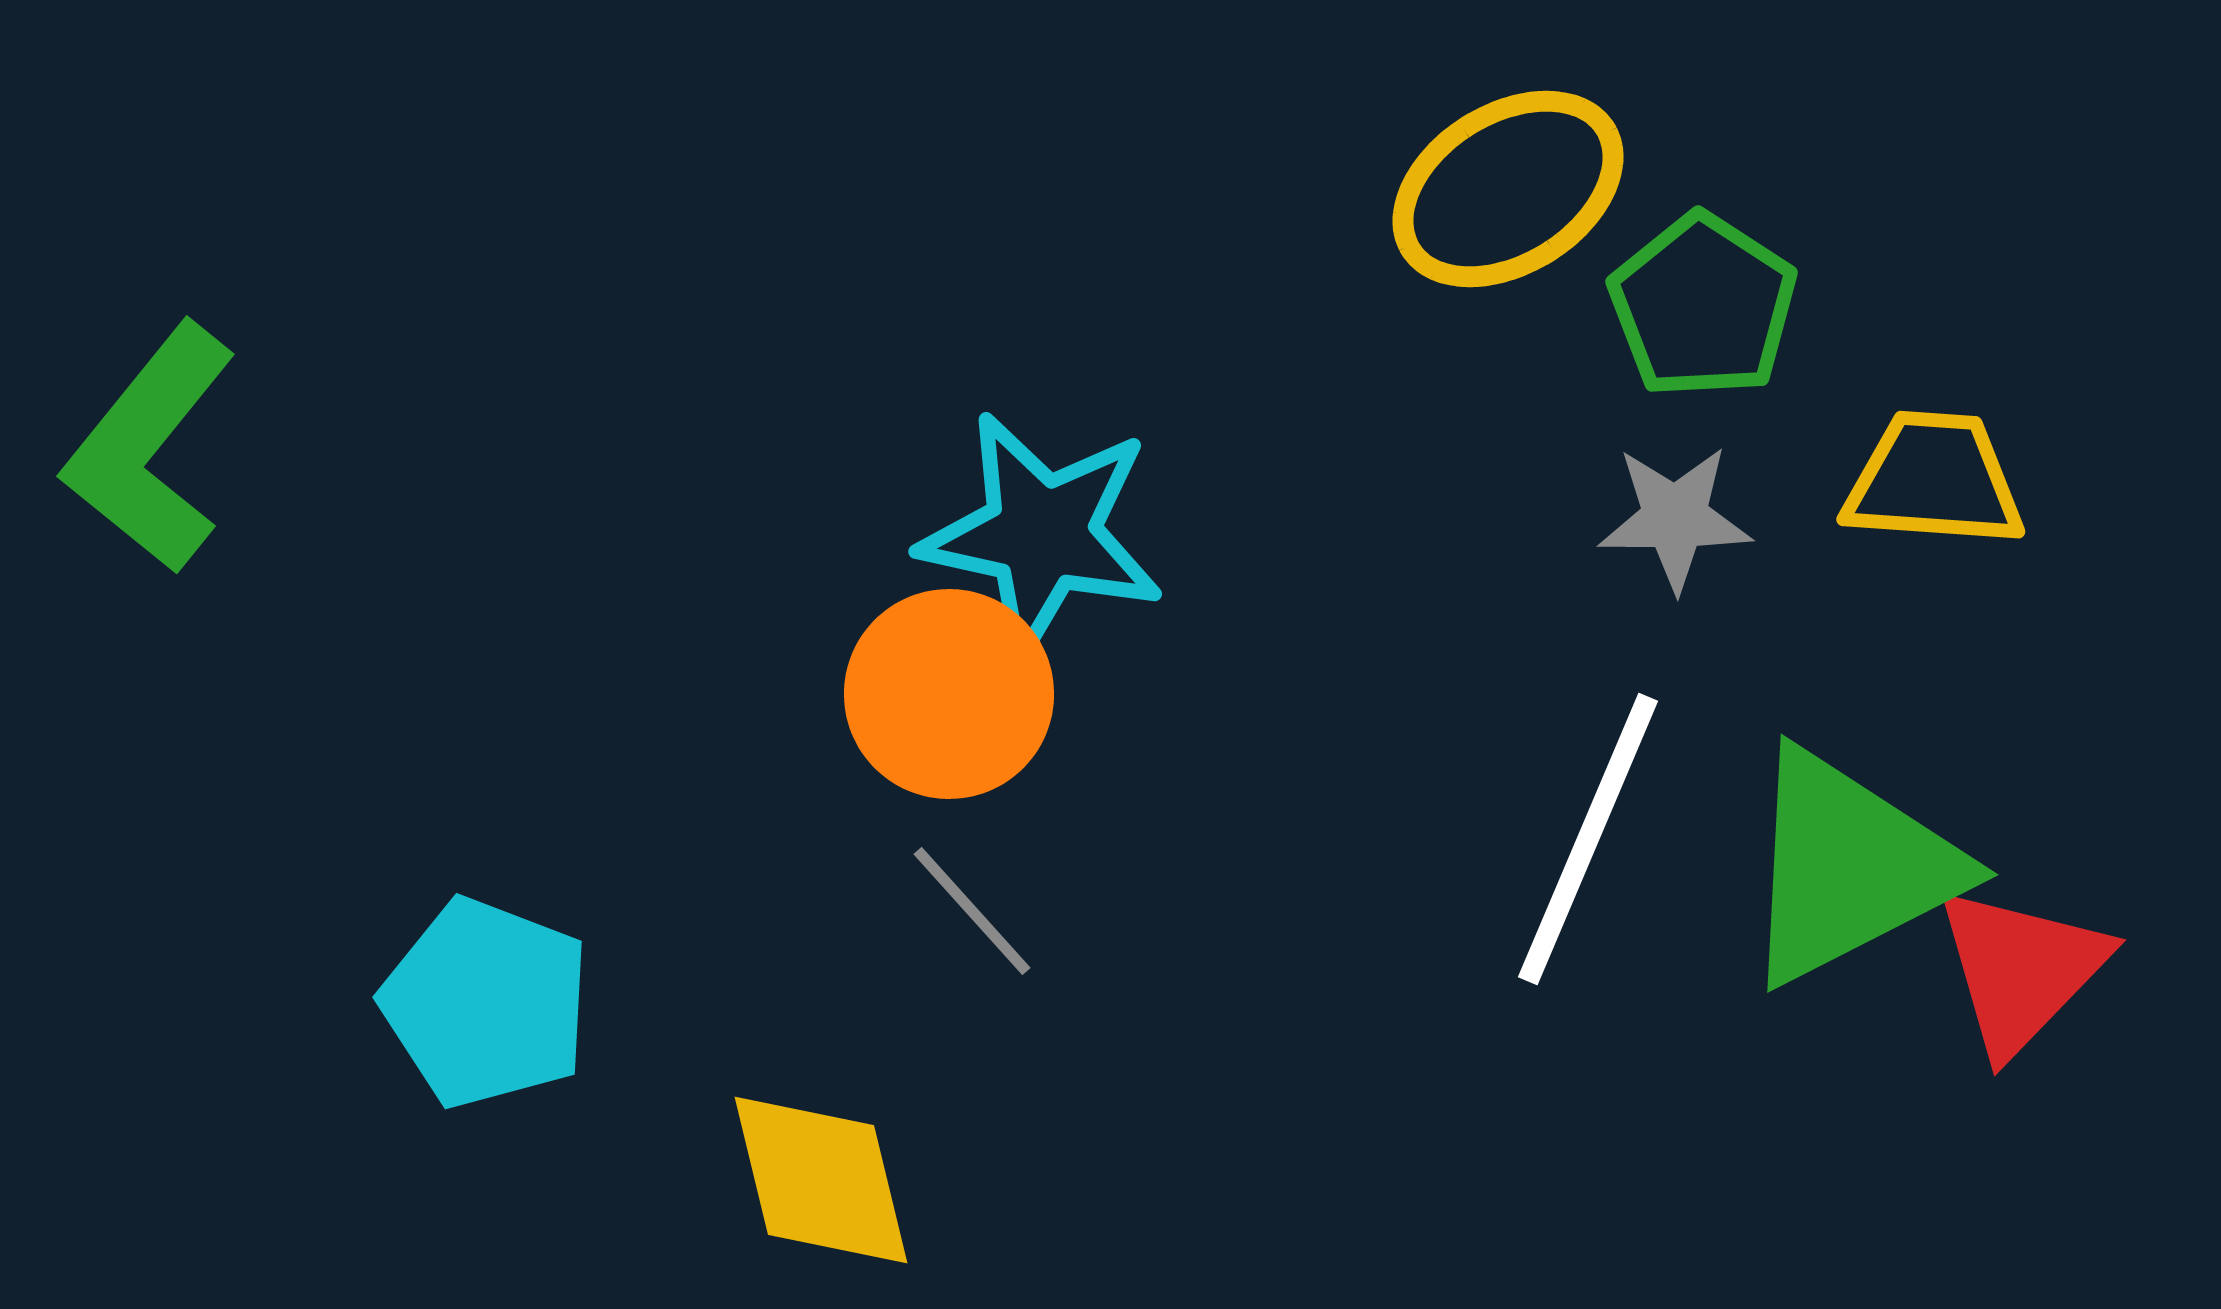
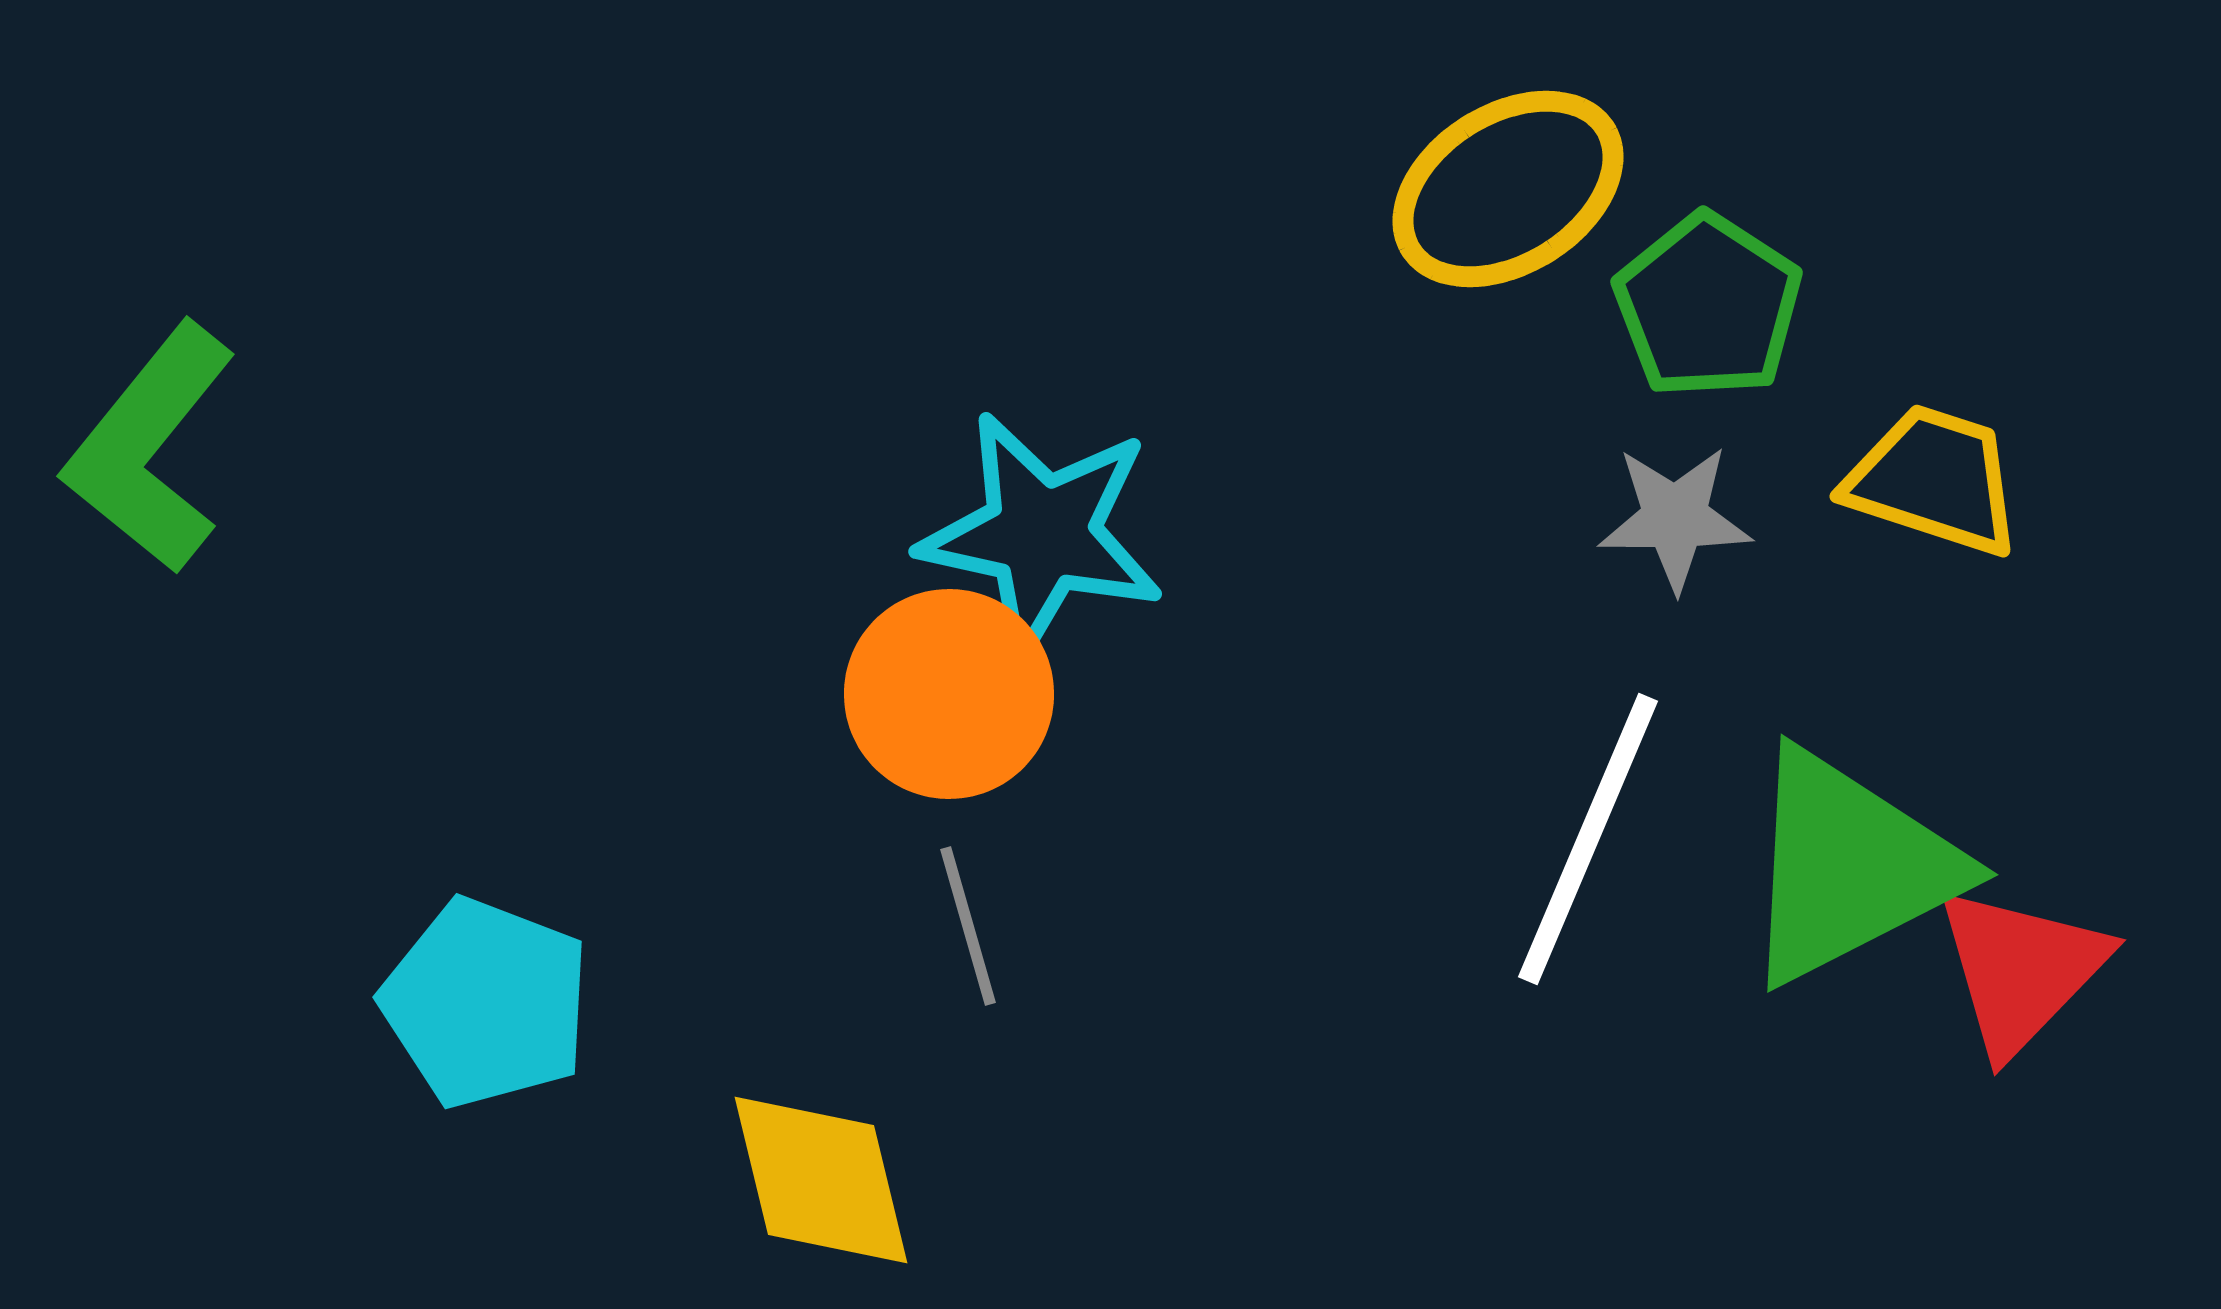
green pentagon: moved 5 px right
yellow trapezoid: rotated 14 degrees clockwise
gray line: moved 4 px left, 15 px down; rotated 26 degrees clockwise
